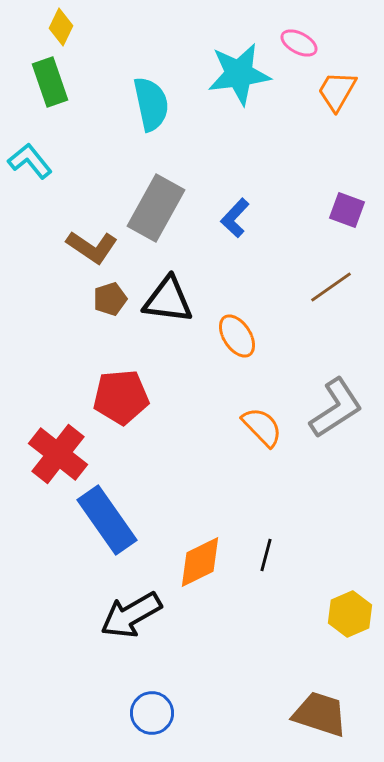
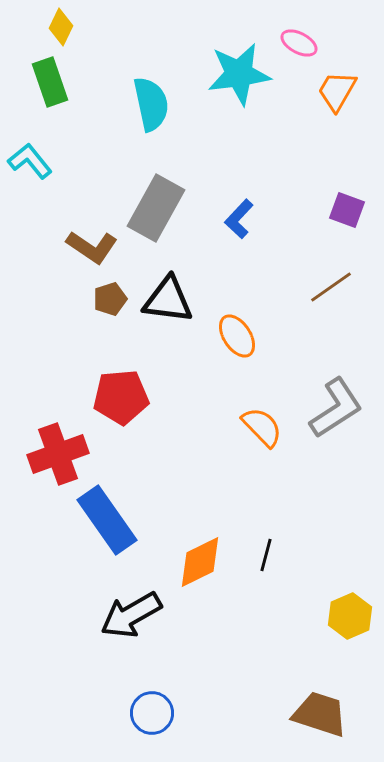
blue L-shape: moved 4 px right, 1 px down
red cross: rotated 32 degrees clockwise
yellow hexagon: moved 2 px down
